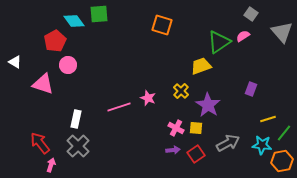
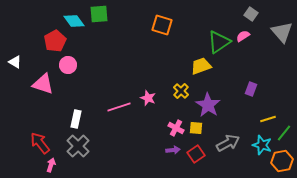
cyan star: rotated 12 degrees clockwise
